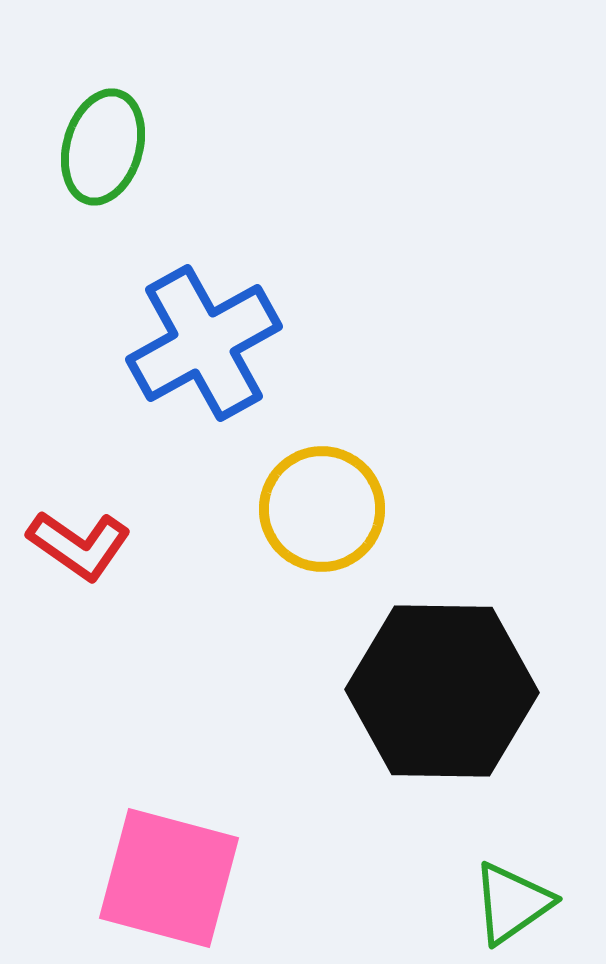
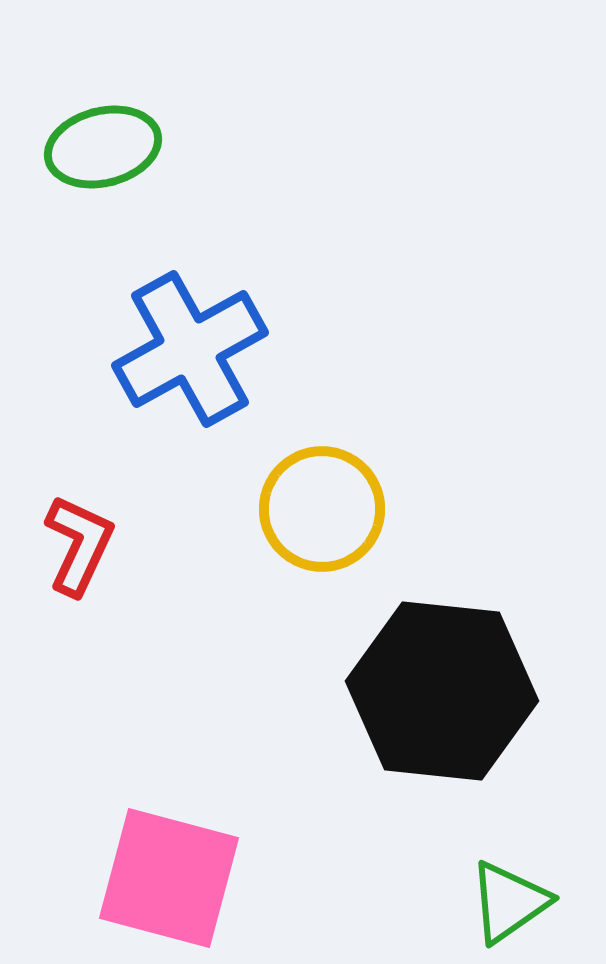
green ellipse: rotated 60 degrees clockwise
blue cross: moved 14 px left, 6 px down
red L-shape: rotated 100 degrees counterclockwise
black hexagon: rotated 5 degrees clockwise
green triangle: moved 3 px left, 1 px up
